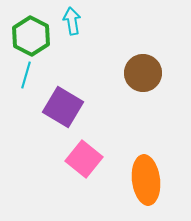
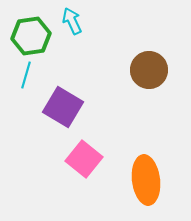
cyan arrow: rotated 16 degrees counterclockwise
green hexagon: rotated 24 degrees clockwise
brown circle: moved 6 px right, 3 px up
